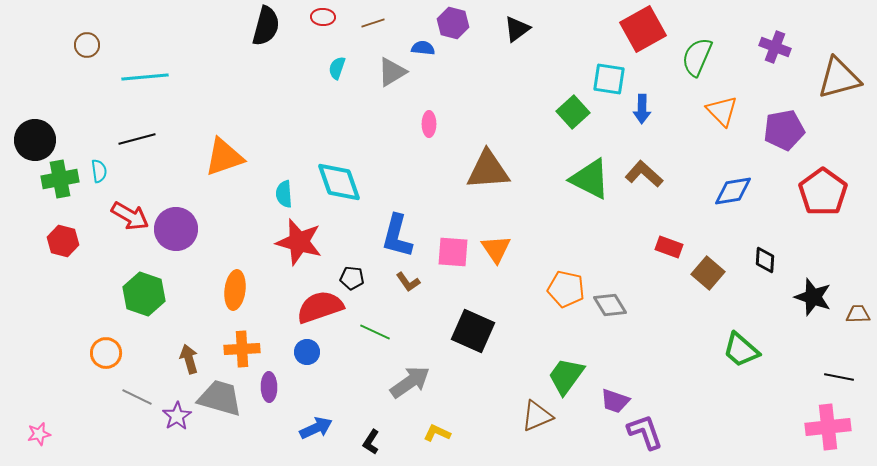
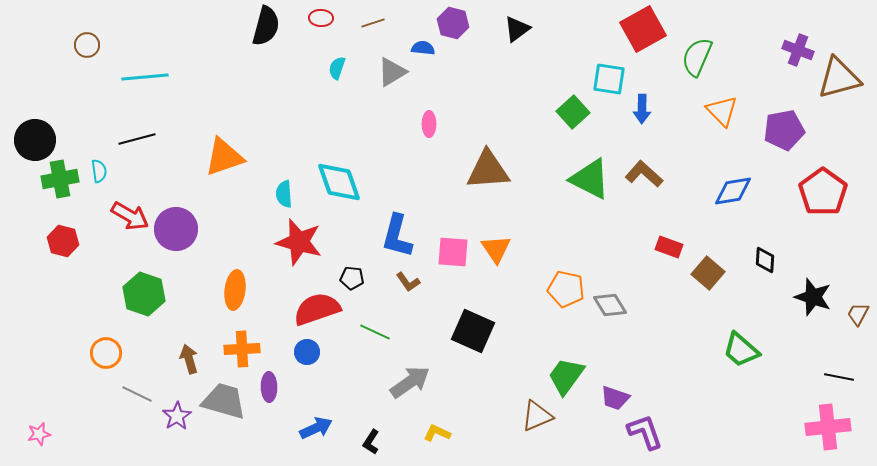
red ellipse at (323, 17): moved 2 px left, 1 px down
purple cross at (775, 47): moved 23 px right, 3 px down
red semicircle at (320, 307): moved 3 px left, 2 px down
brown trapezoid at (858, 314): rotated 60 degrees counterclockwise
gray line at (137, 397): moved 3 px up
gray trapezoid at (220, 398): moved 4 px right, 3 px down
purple trapezoid at (615, 401): moved 3 px up
